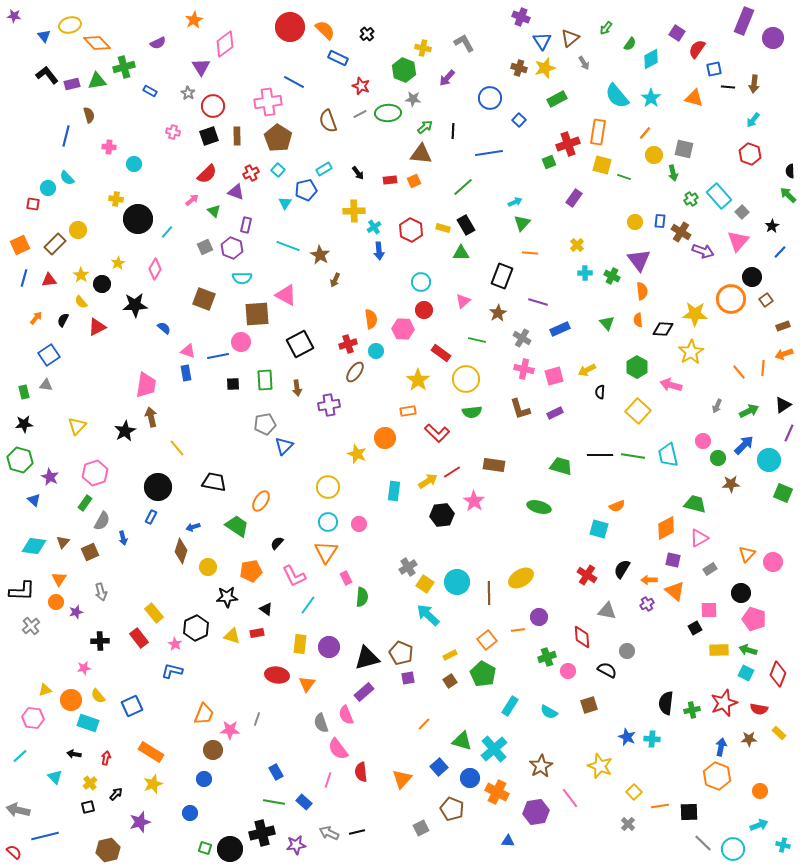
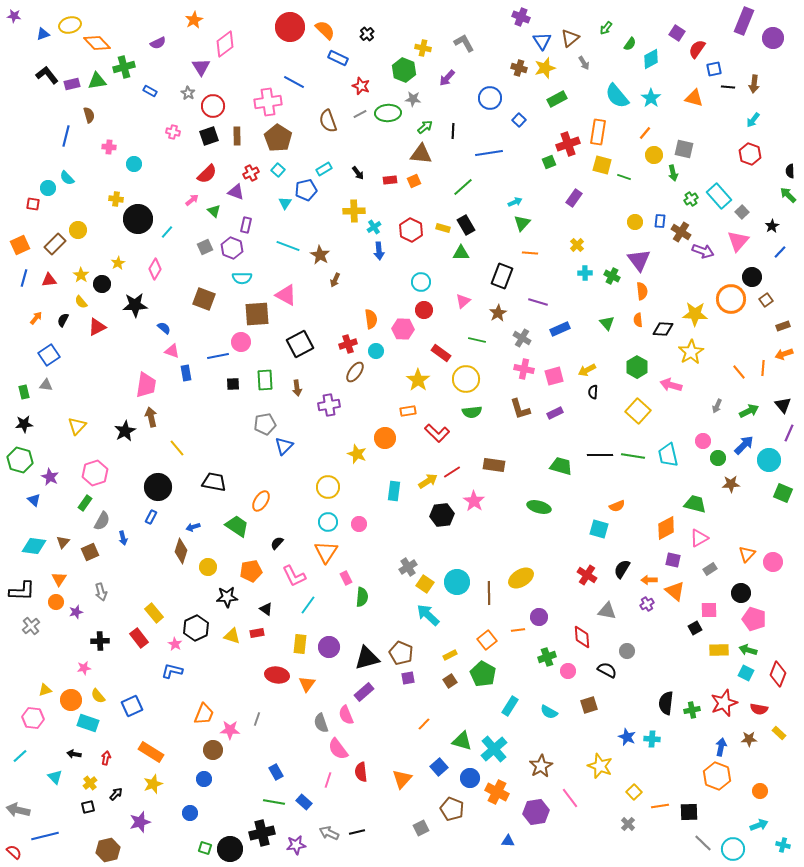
blue triangle at (44, 36): moved 1 px left, 2 px up; rotated 48 degrees clockwise
pink triangle at (188, 351): moved 16 px left
black semicircle at (600, 392): moved 7 px left
black triangle at (783, 405): rotated 36 degrees counterclockwise
